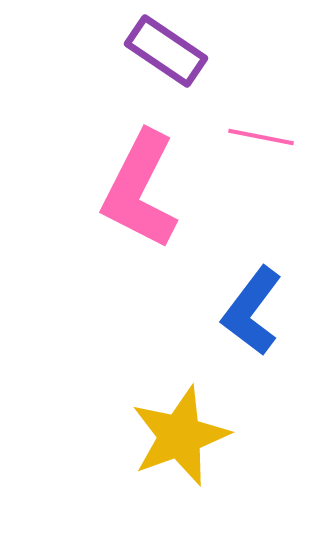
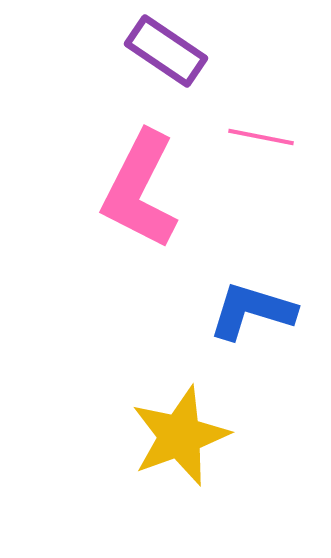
blue L-shape: rotated 70 degrees clockwise
